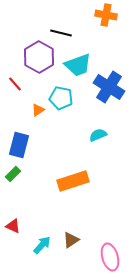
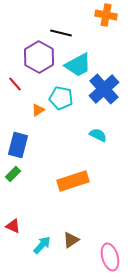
cyan trapezoid: rotated 8 degrees counterclockwise
blue cross: moved 5 px left, 2 px down; rotated 16 degrees clockwise
cyan semicircle: rotated 48 degrees clockwise
blue rectangle: moved 1 px left
